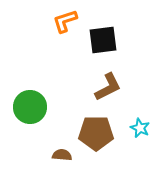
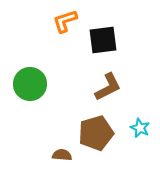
green circle: moved 23 px up
brown pentagon: rotated 16 degrees counterclockwise
